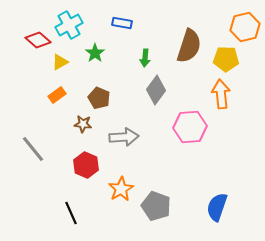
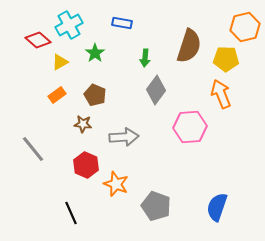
orange arrow: rotated 16 degrees counterclockwise
brown pentagon: moved 4 px left, 3 px up
orange star: moved 5 px left, 5 px up; rotated 20 degrees counterclockwise
